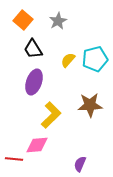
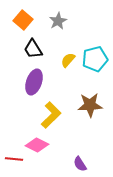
pink diamond: rotated 30 degrees clockwise
purple semicircle: rotated 56 degrees counterclockwise
